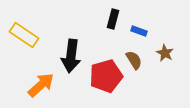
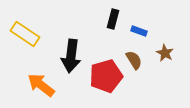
yellow rectangle: moved 1 px right, 1 px up
orange arrow: rotated 100 degrees counterclockwise
